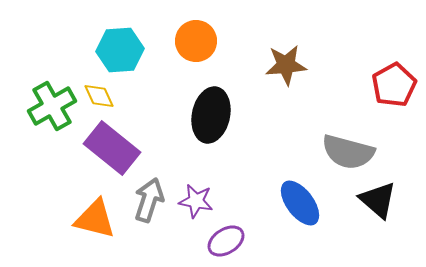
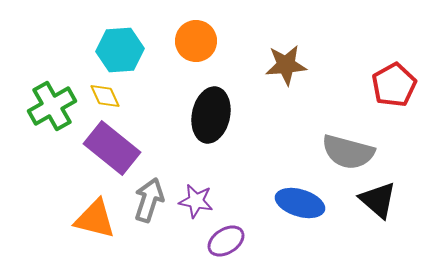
yellow diamond: moved 6 px right
blue ellipse: rotated 36 degrees counterclockwise
